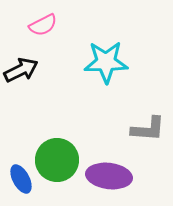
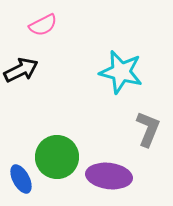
cyan star: moved 15 px right, 10 px down; rotated 15 degrees clockwise
gray L-shape: rotated 72 degrees counterclockwise
green circle: moved 3 px up
